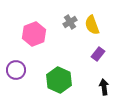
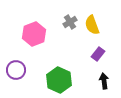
black arrow: moved 6 px up
